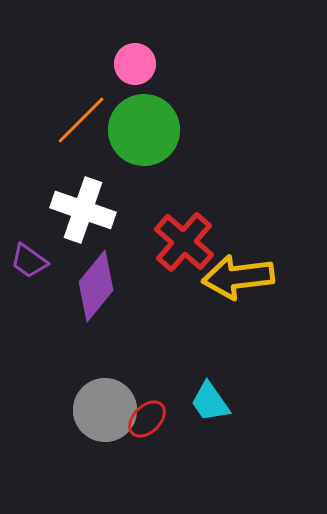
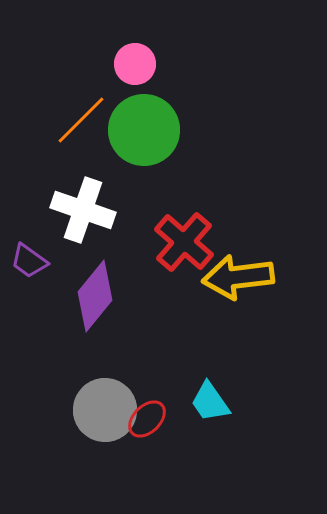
purple diamond: moved 1 px left, 10 px down
